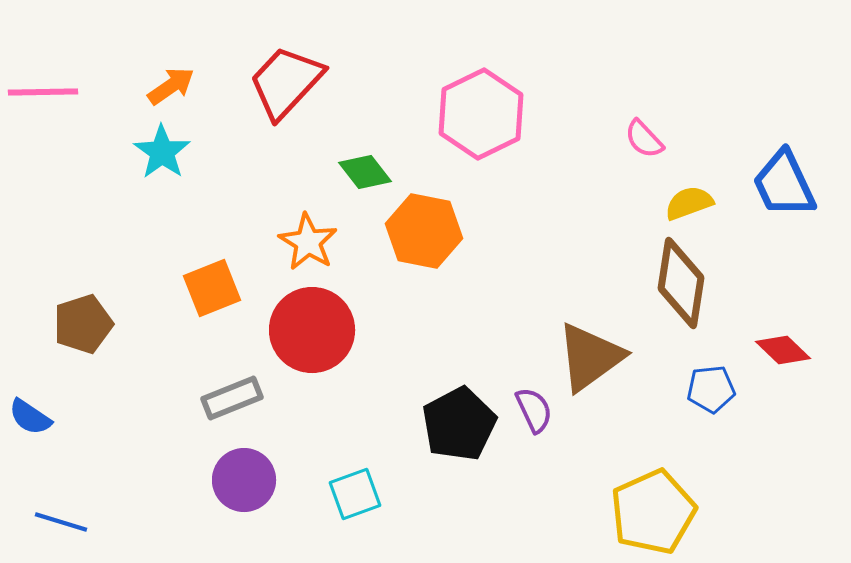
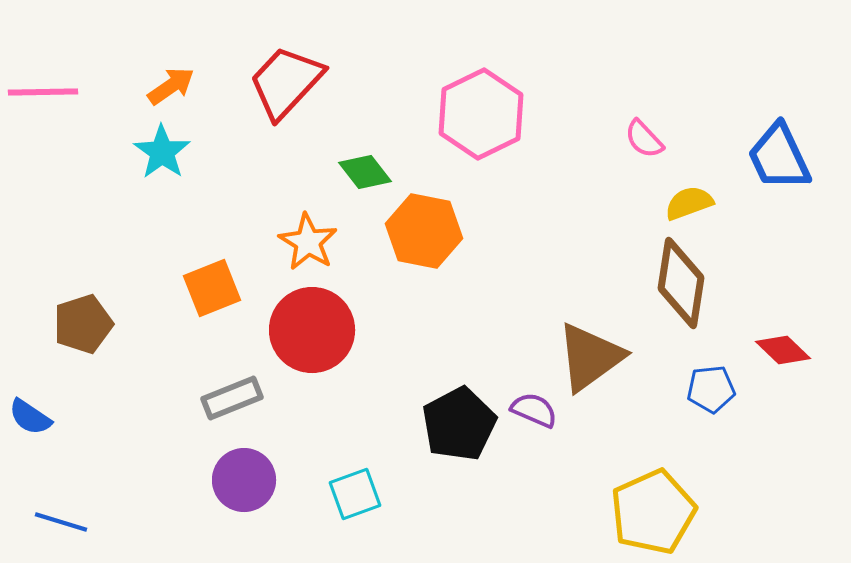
blue trapezoid: moved 5 px left, 27 px up
purple semicircle: rotated 42 degrees counterclockwise
